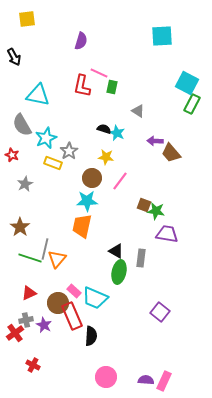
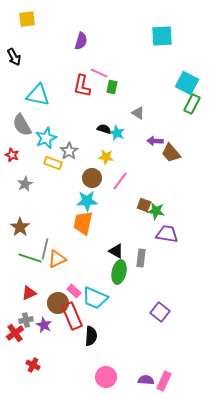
gray triangle at (138, 111): moved 2 px down
orange trapezoid at (82, 226): moved 1 px right, 3 px up
orange triangle at (57, 259): rotated 24 degrees clockwise
